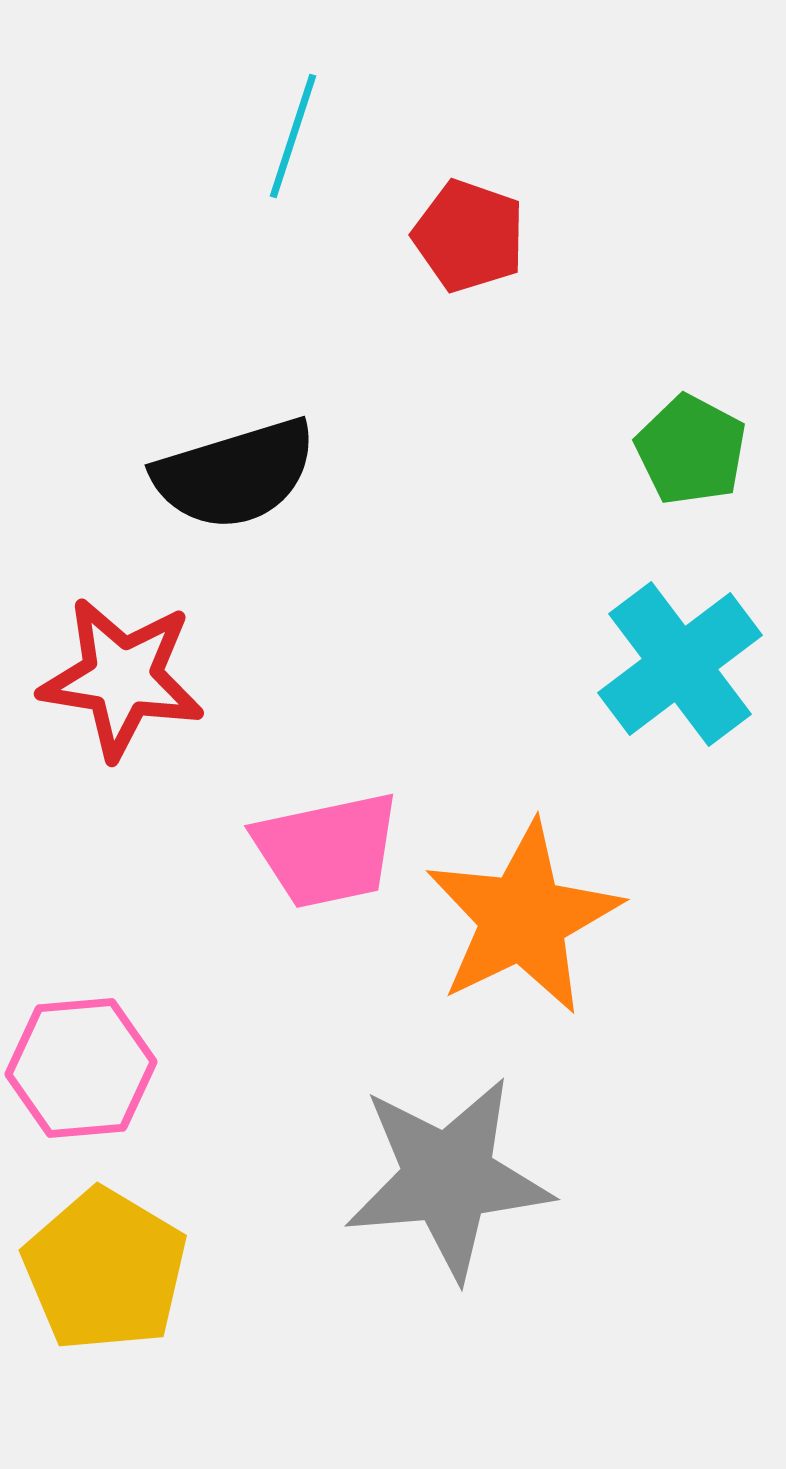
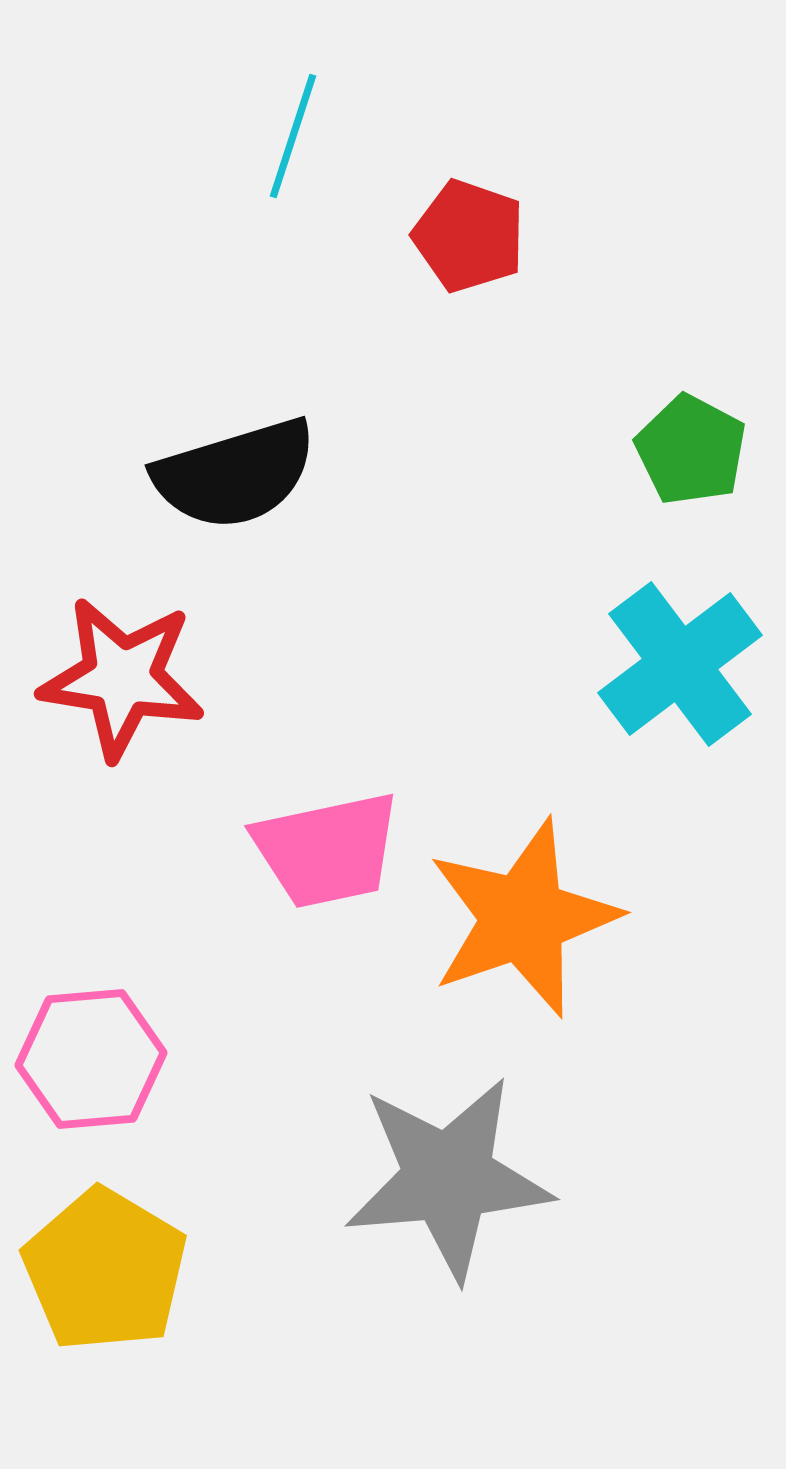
orange star: rotated 7 degrees clockwise
pink hexagon: moved 10 px right, 9 px up
